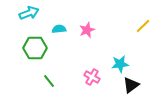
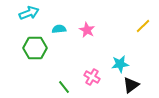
pink star: rotated 21 degrees counterclockwise
green line: moved 15 px right, 6 px down
